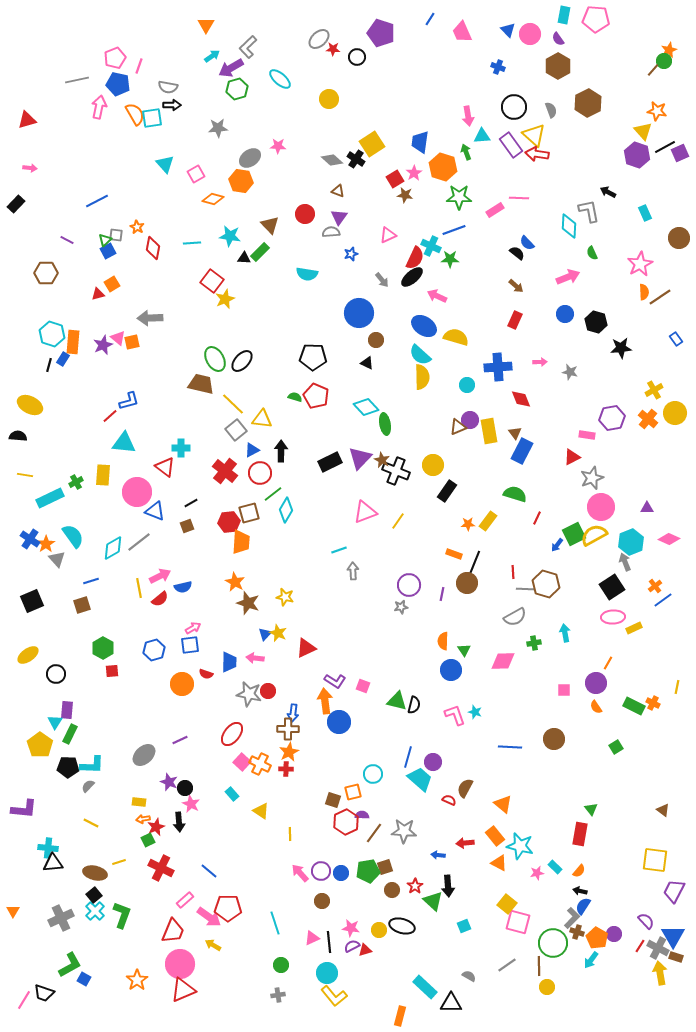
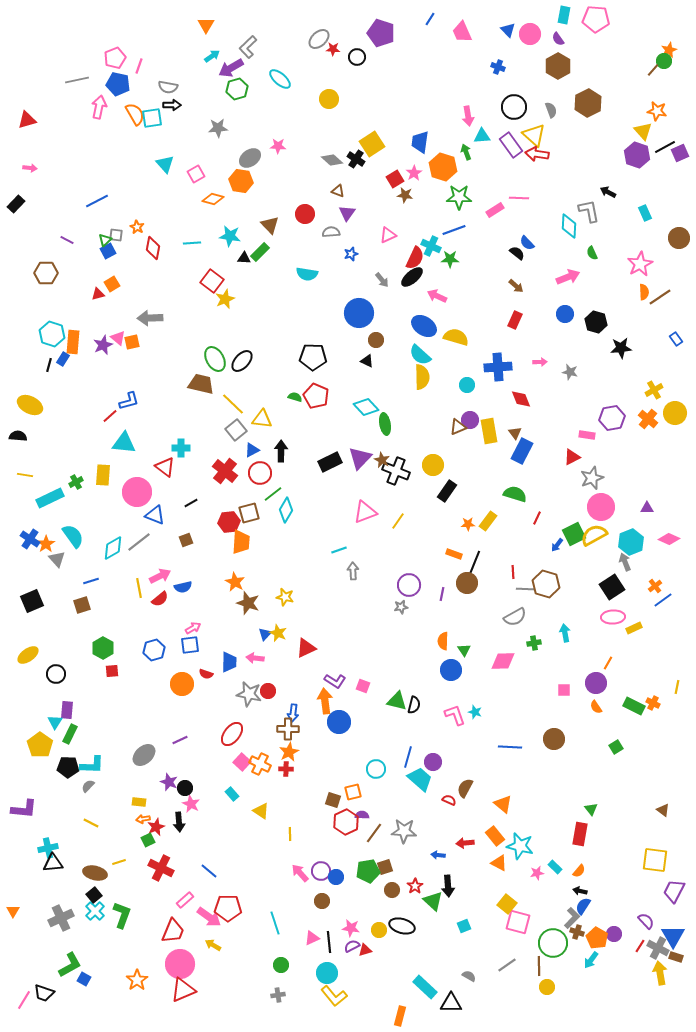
purple triangle at (339, 217): moved 8 px right, 4 px up
black triangle at (367, 363): moved 2 px up
blue triangle at (155, 511): moved 4 px down
brown square at (187, 526): moved 1 px left, 14 px down
cyan circle at (373, 774): moved 3 px right, 5 px up
cyan cross at (48, 848): rotated 18 degrees counterclockwise
blue circle at (341, 873): moved 5 px left, 4 px down
